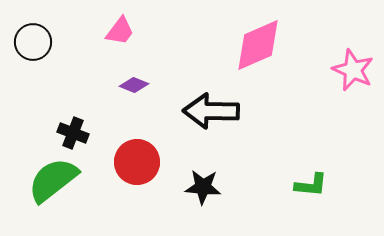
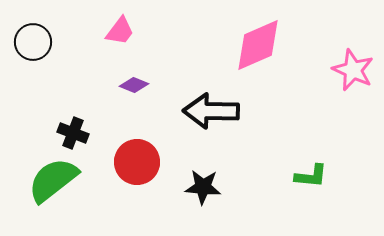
green L-shape: moved 9 px up
